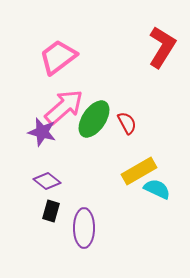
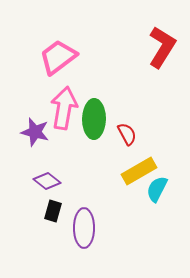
pink arrow: moved 1 px down; rotated 39 degrees counterclockwise
green ellipse: rotated 33 degrees counterclockwise
red semicircle: moved 11 px down
purple star: moved 7 px left
cyan semicircle: rotated 88 degrees counterclockwise
black rectangle: moved 2 px right
